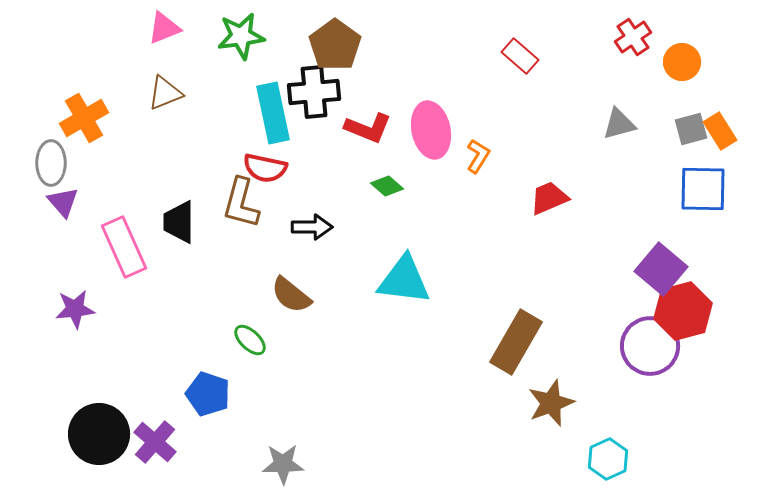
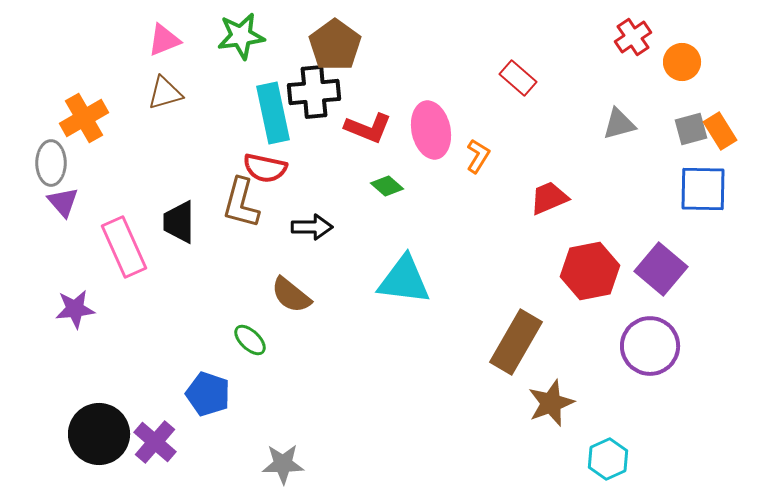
pink triangle: moved 12 px down
red rectangle: moved 2 px left, 22 px down
brown triangle: rotated 6 degrees clockwise
red hexagon: moved 93 px left, 40 px up; rotated 4 degrees clockwise
